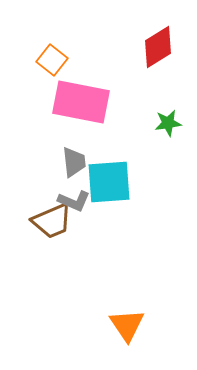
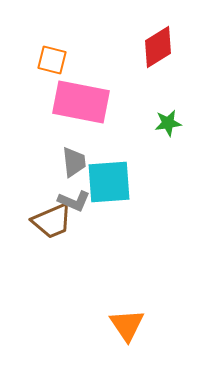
orange square: rotated 24 degrees counterclockwise
